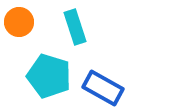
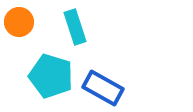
cyan pentagon: moved 2 px right
